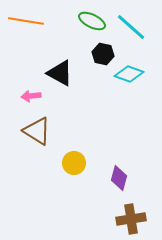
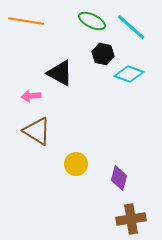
yellow circle: moved 2 px right, 1 px down
